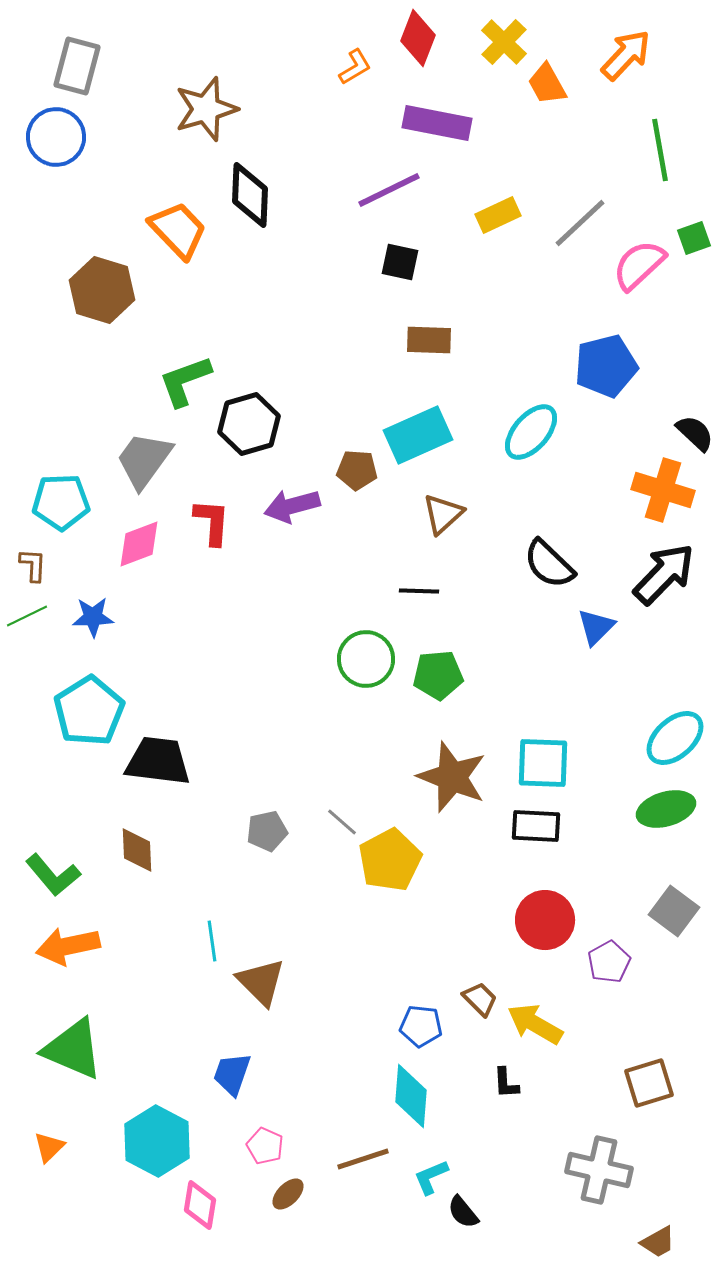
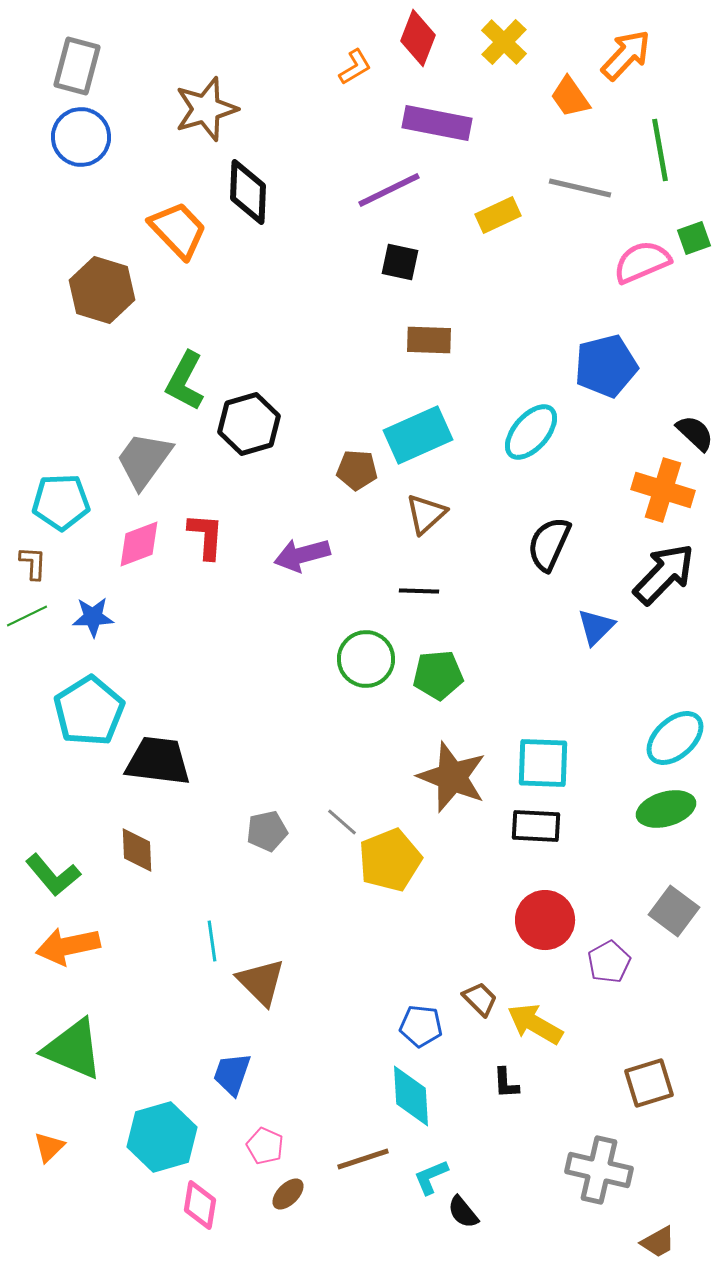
orange trapezoid at (547, 84): moved 23 px right, 13 px down; rotated 6 degrees counterclockwise
blue circle at (56, 137): moved 25 px right
black diamond at (250, 195): moved 2 px left, 3 px up
gray line at (580, 223): moved 35 px up; rotated 56 degrees clockwise
pink semicircle at (639, 265): moved 3 px right, 3 px up; rotated 20 degrees clockwise
green L-shape at (185, 381): rotated 42 degrees counterclockwise
purple arrow at (292, 506): moved 10 px right, 49 px down
brown triangle at (443, 514): moved 17 px left
red L-shape at (212, 522): moved 6 px left, 14 px down
black semicircle at (549, 564): moved 20 px up; rotated 70 degrees clockwise
brown L-shape at (33, 565): moved 2 px up
yellow pentagon at (390, 860): rotated 6 degrees clockwise
cyan diamond at (411, 1096): rotated 8 degrees counterclockwise
cyan hexagon at (157, 1141): moved 5 px right, 4 px up; rotated 16 degrees clockwise
